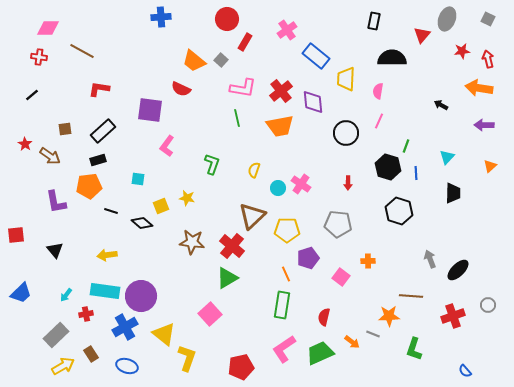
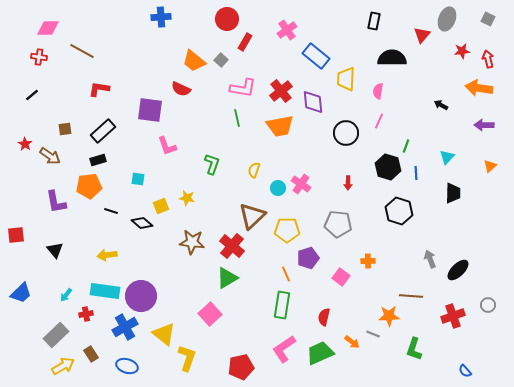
pink L-shape at (167, 146): rotated 55 degrees counterclockwise
